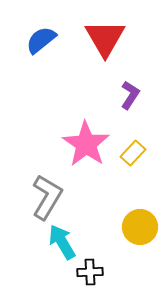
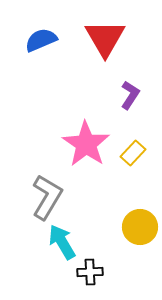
blue semicircle: rotated 16 degrees clockwise
